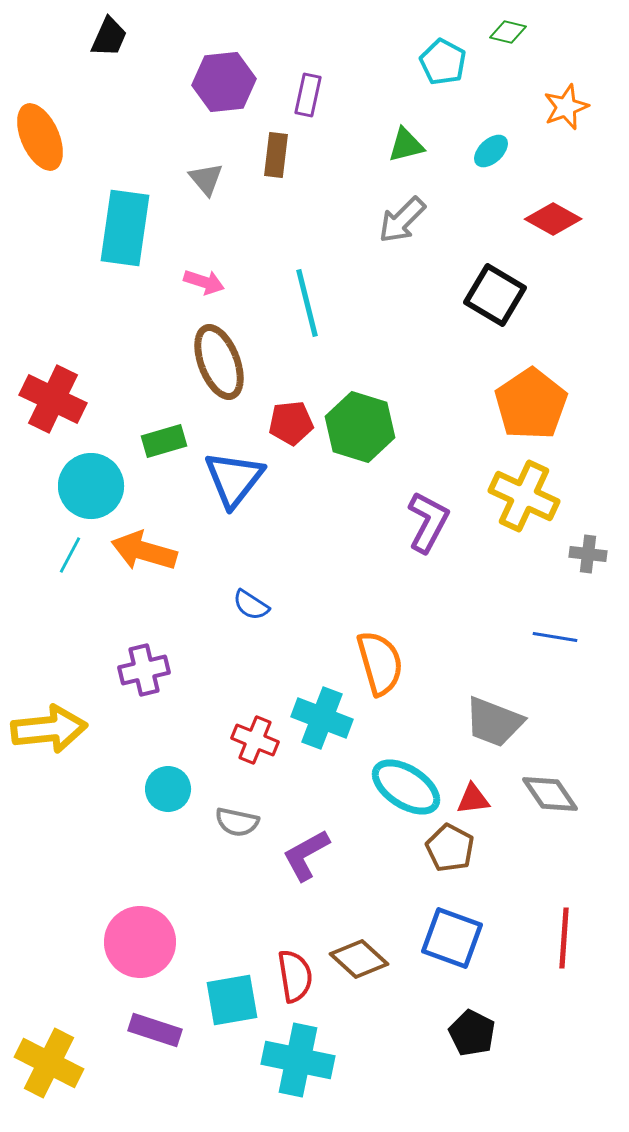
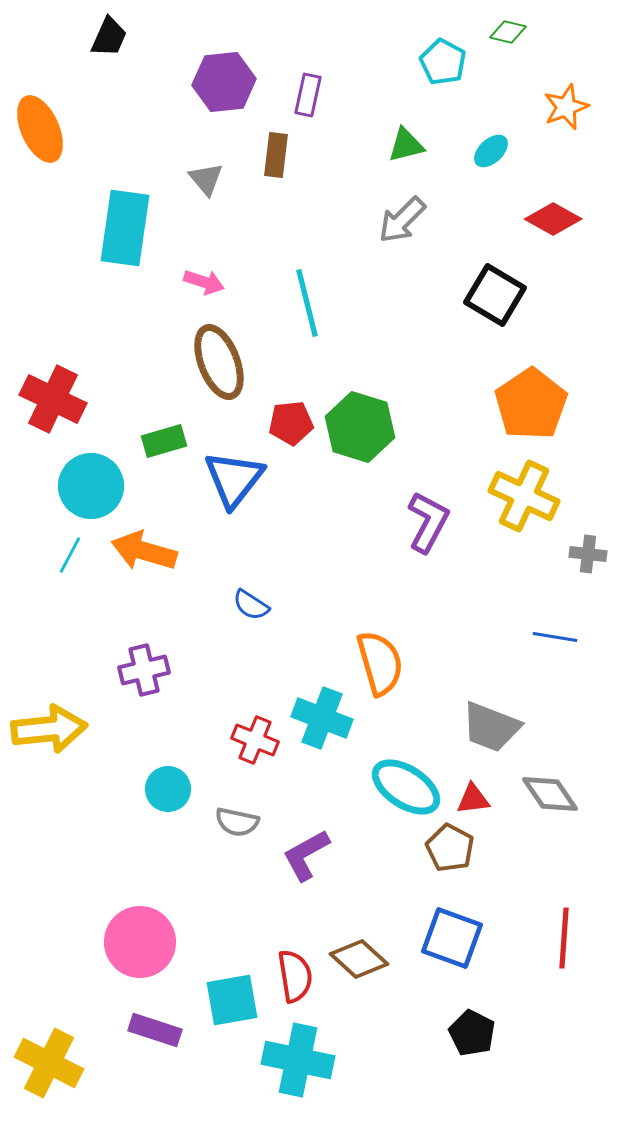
orange ellipse at (40, 137): moved 8 px up
gray trapezoid at (494, 722): moved 3 px left, 5 px down
